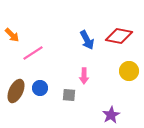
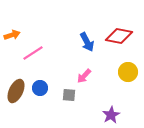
orange arrow: rotated 63 degrees counterclockwise
blue arrow: moved 2 px down
yellow circle: moved 1 px left, 1 px down
pink arrow: rotated 42 degrees clockwise
